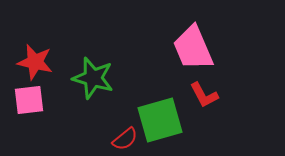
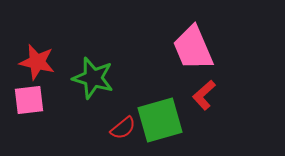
red star: moved 2 px right
red L-shape: rotated 76 degrees clockwise
red semicircle: moved 2 px left, 11 px up
